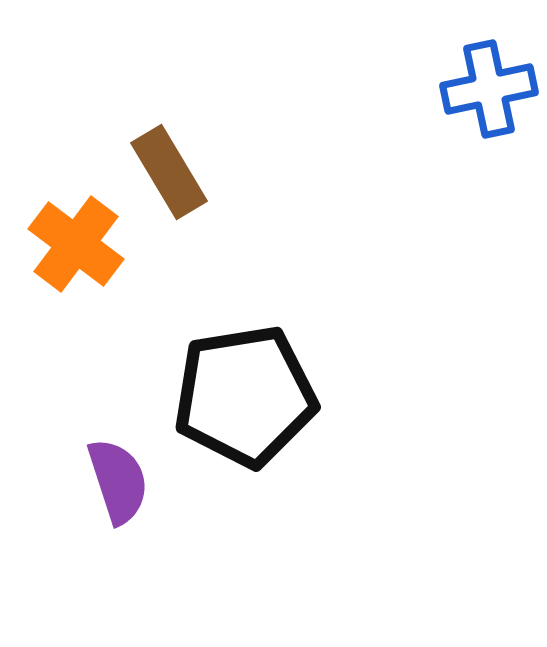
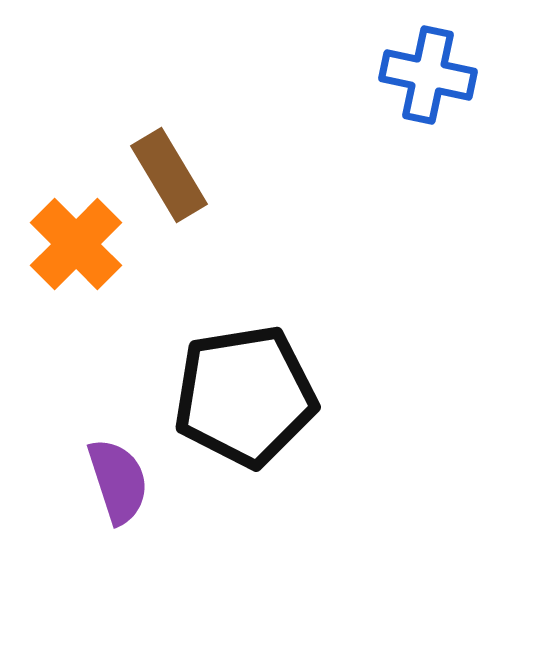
blue cross: moved 61 px left, 14 px up; rotated 24 degrees clockwise
brown rectangle: moved 3 px down
orange cross: rotated 8 degrees clockwise
